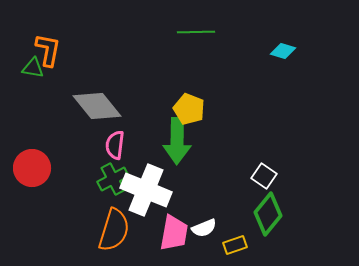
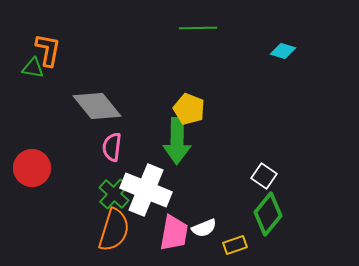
green line: moved 2 px right, 4 px up
pink semicircle: moved 3 px left, 2 px down
green cross: moved 1 px right, 15 px down; rotated 20 degrees counterclockwise
